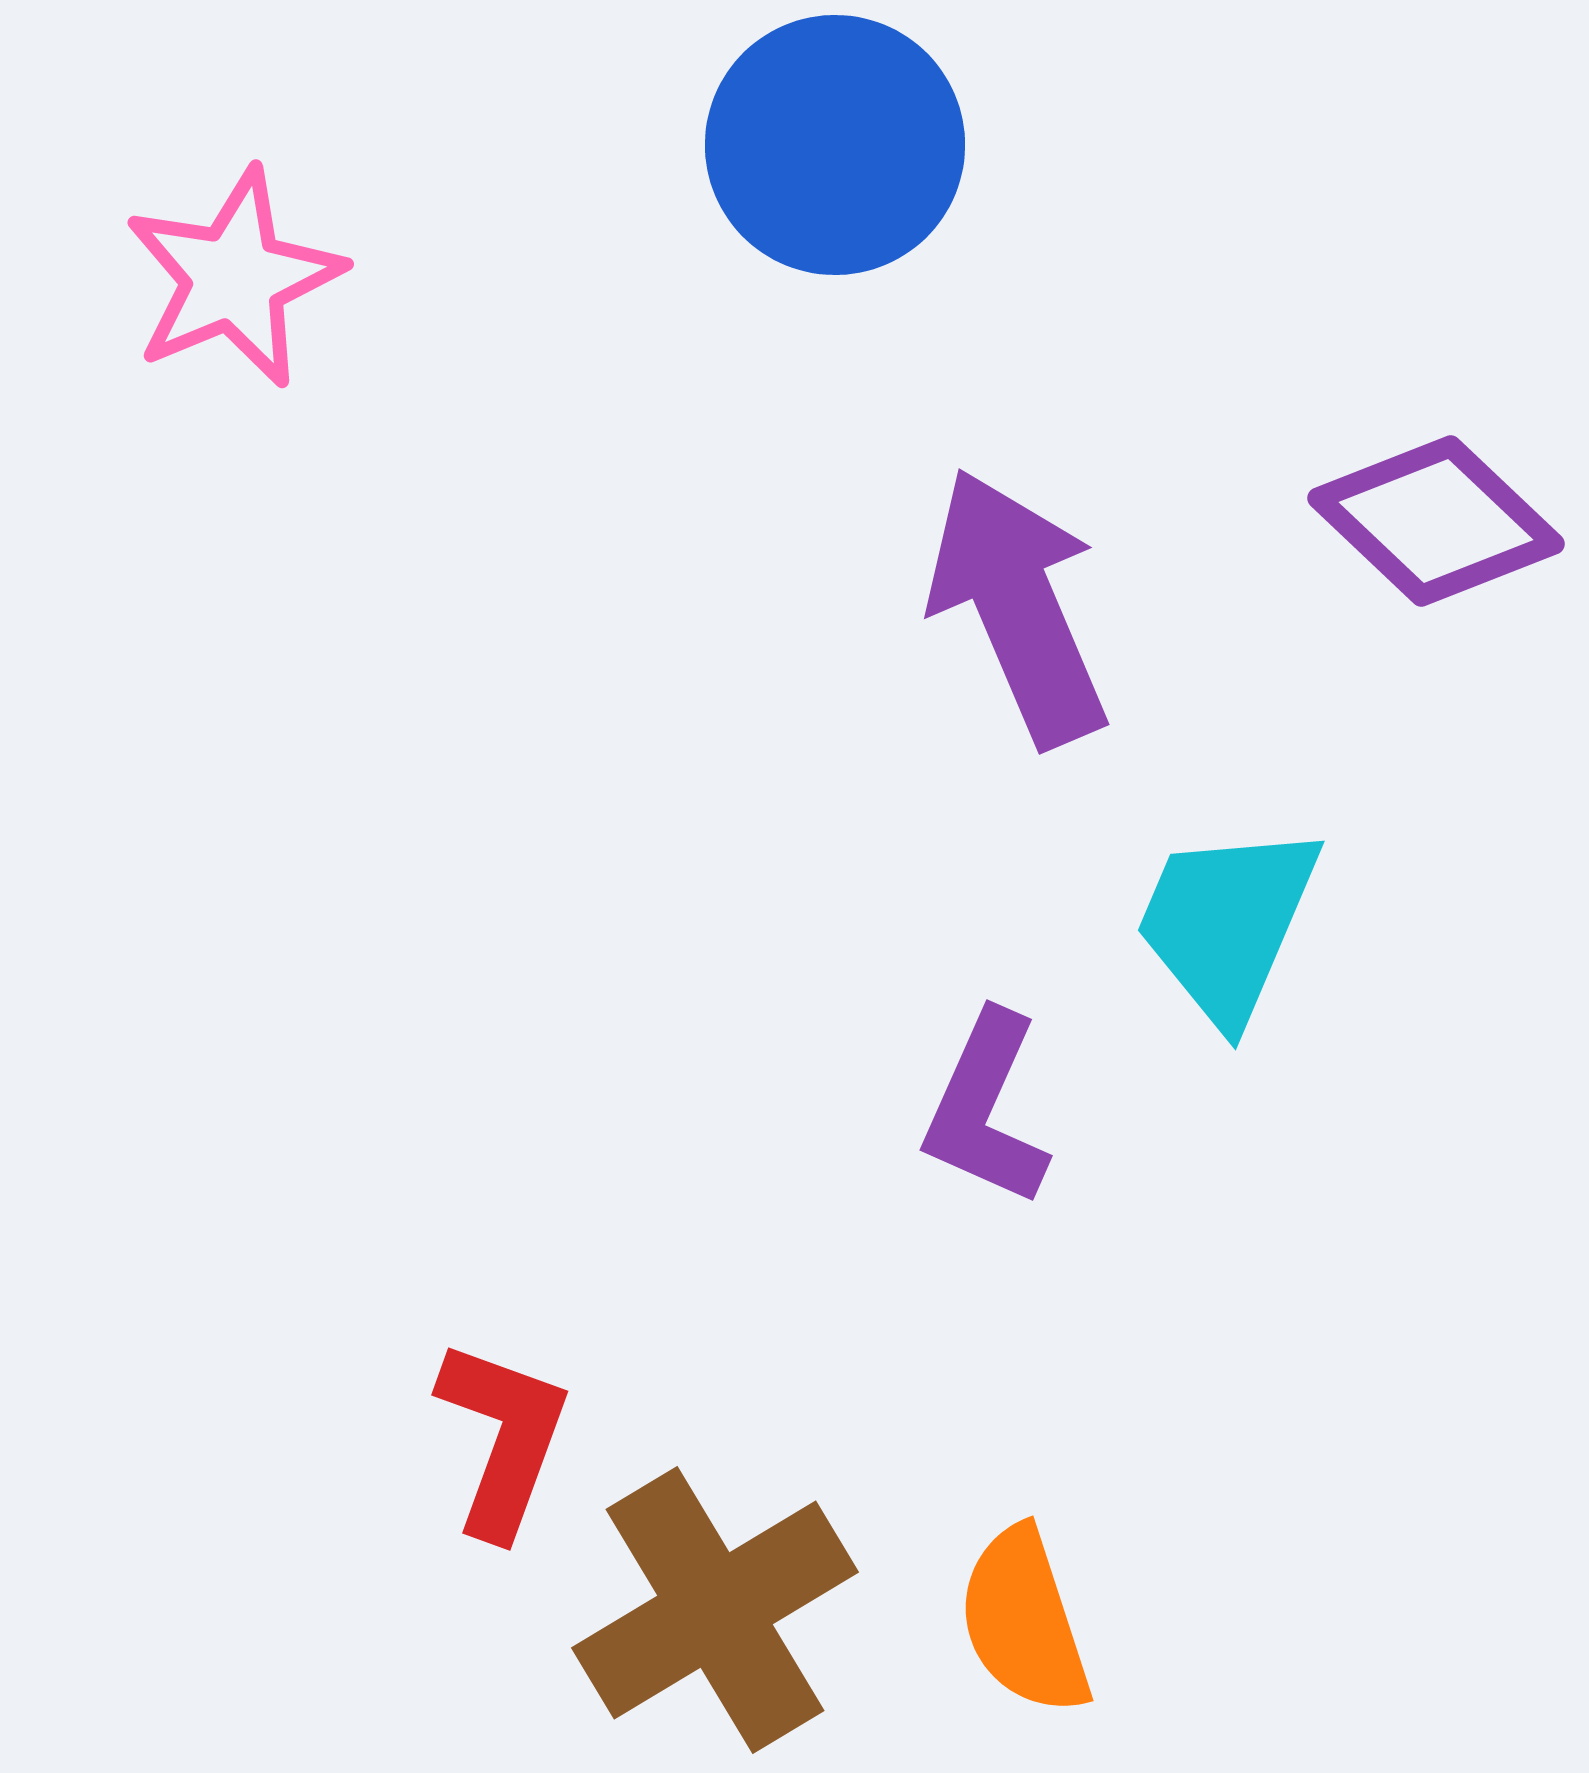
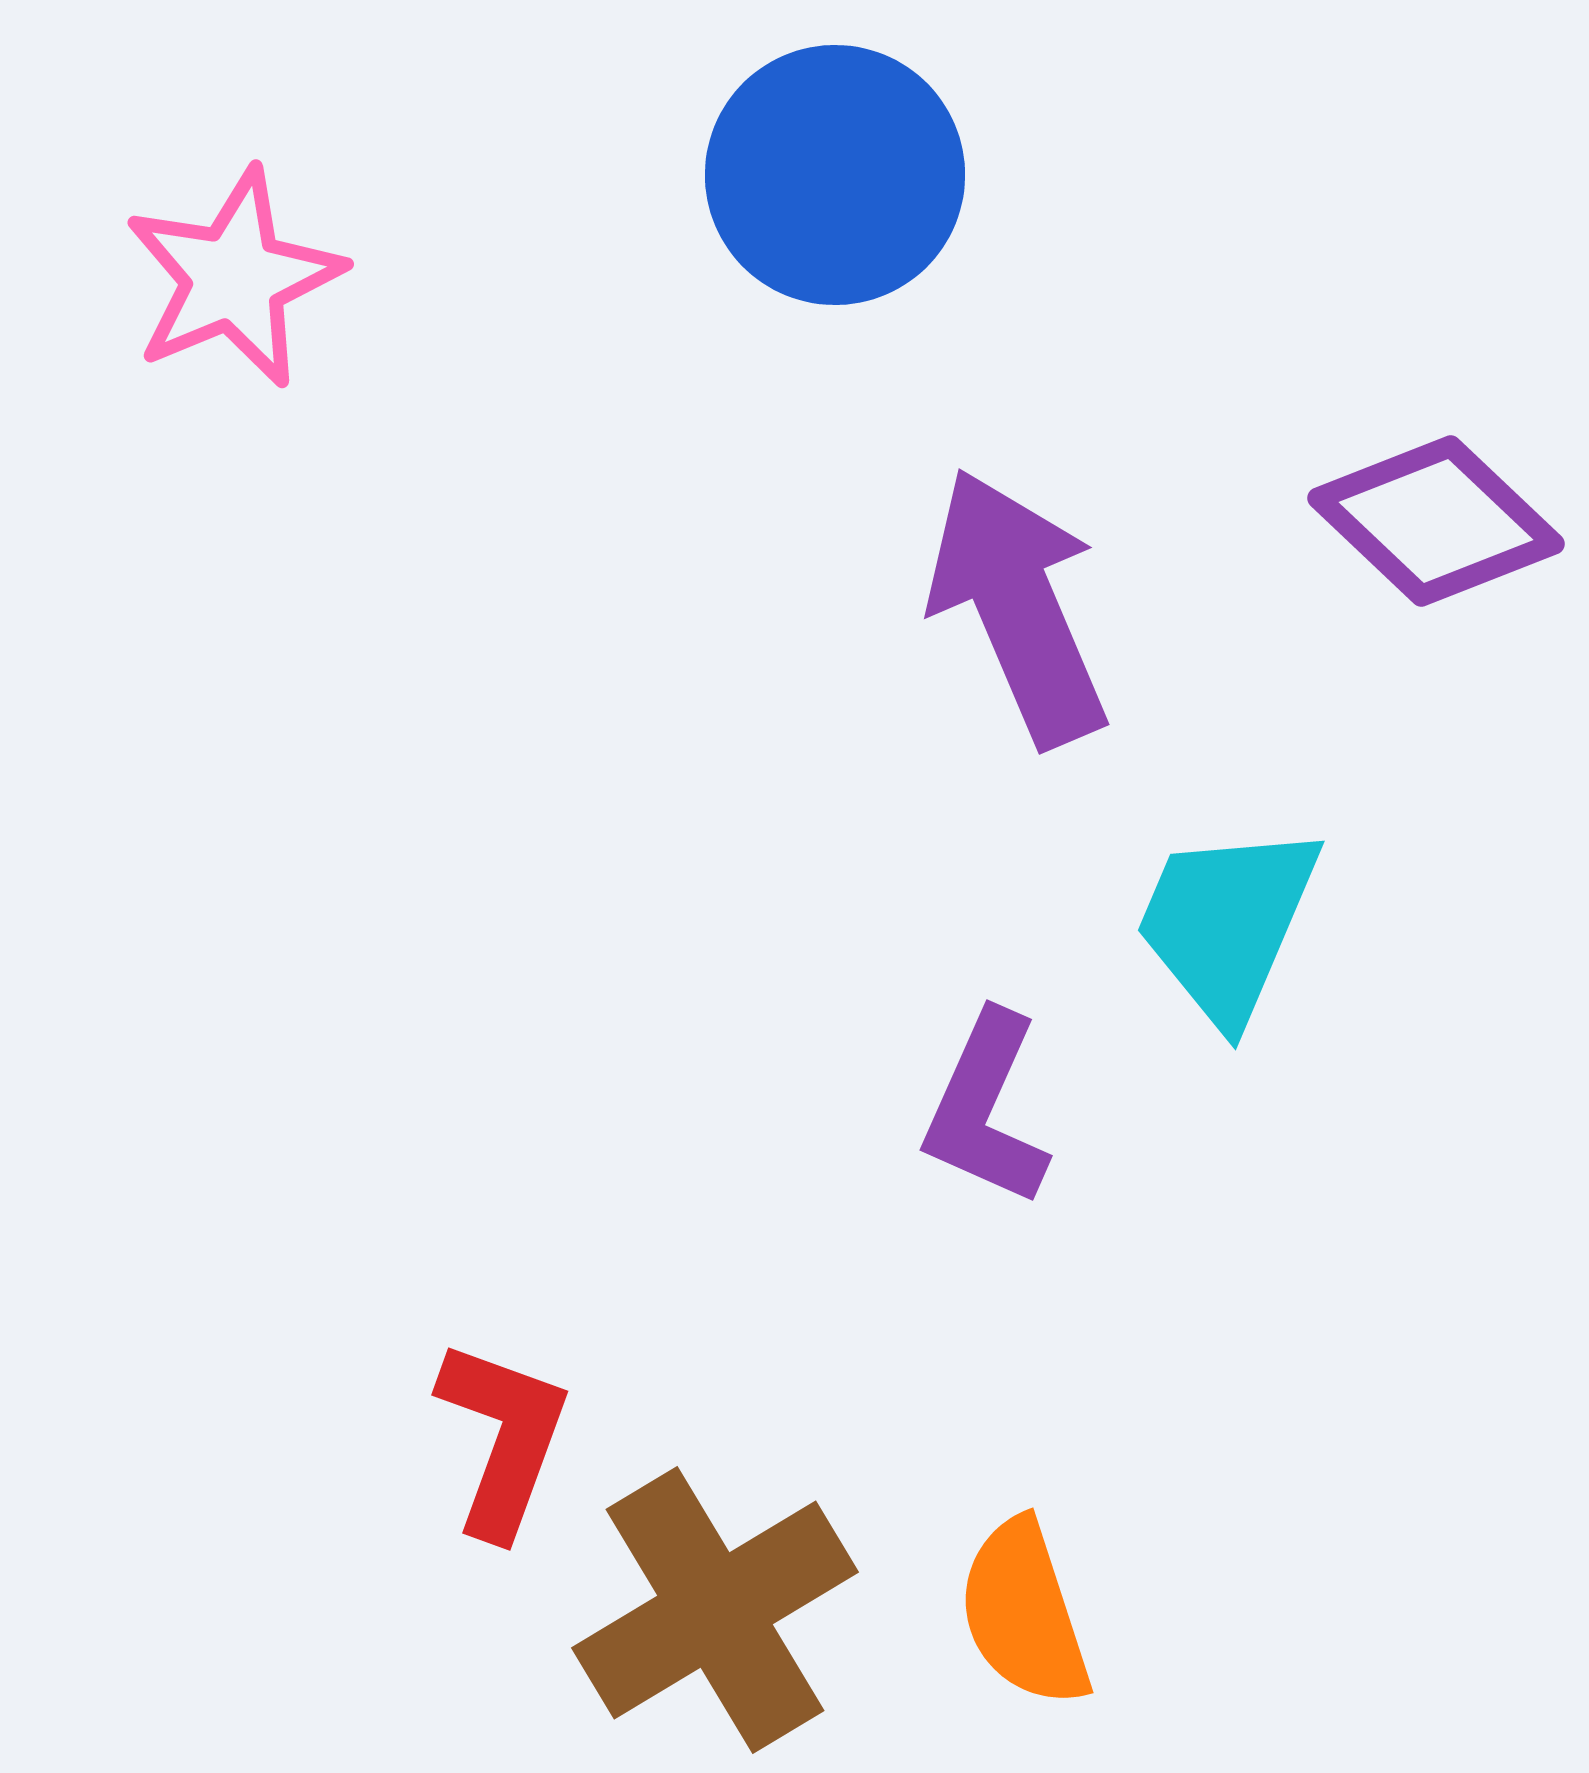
blue circle: moved 30 px down
orange semicircle: moved 8 px up
